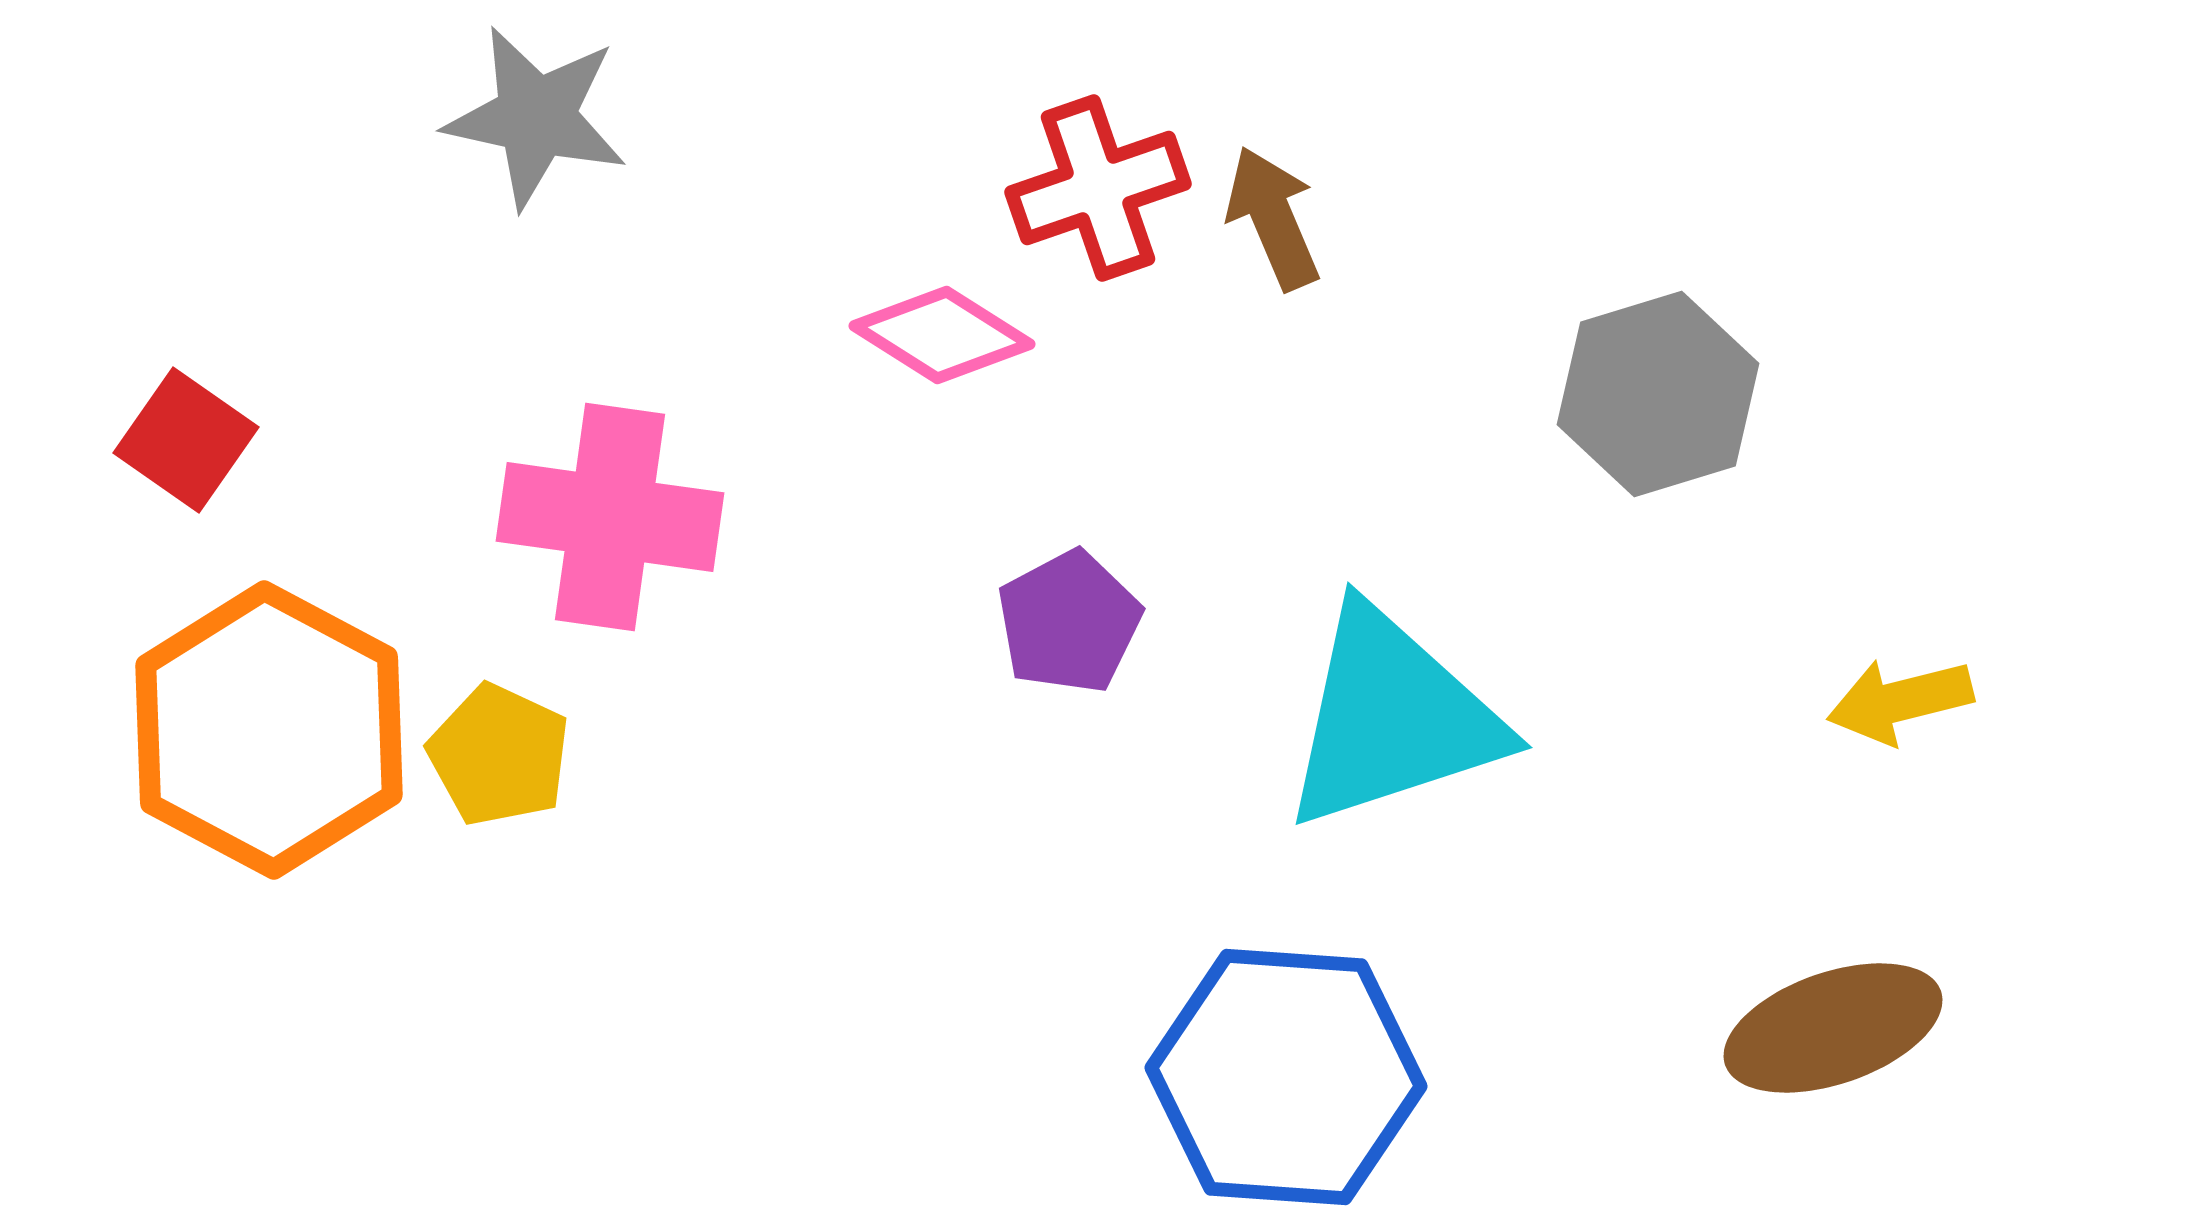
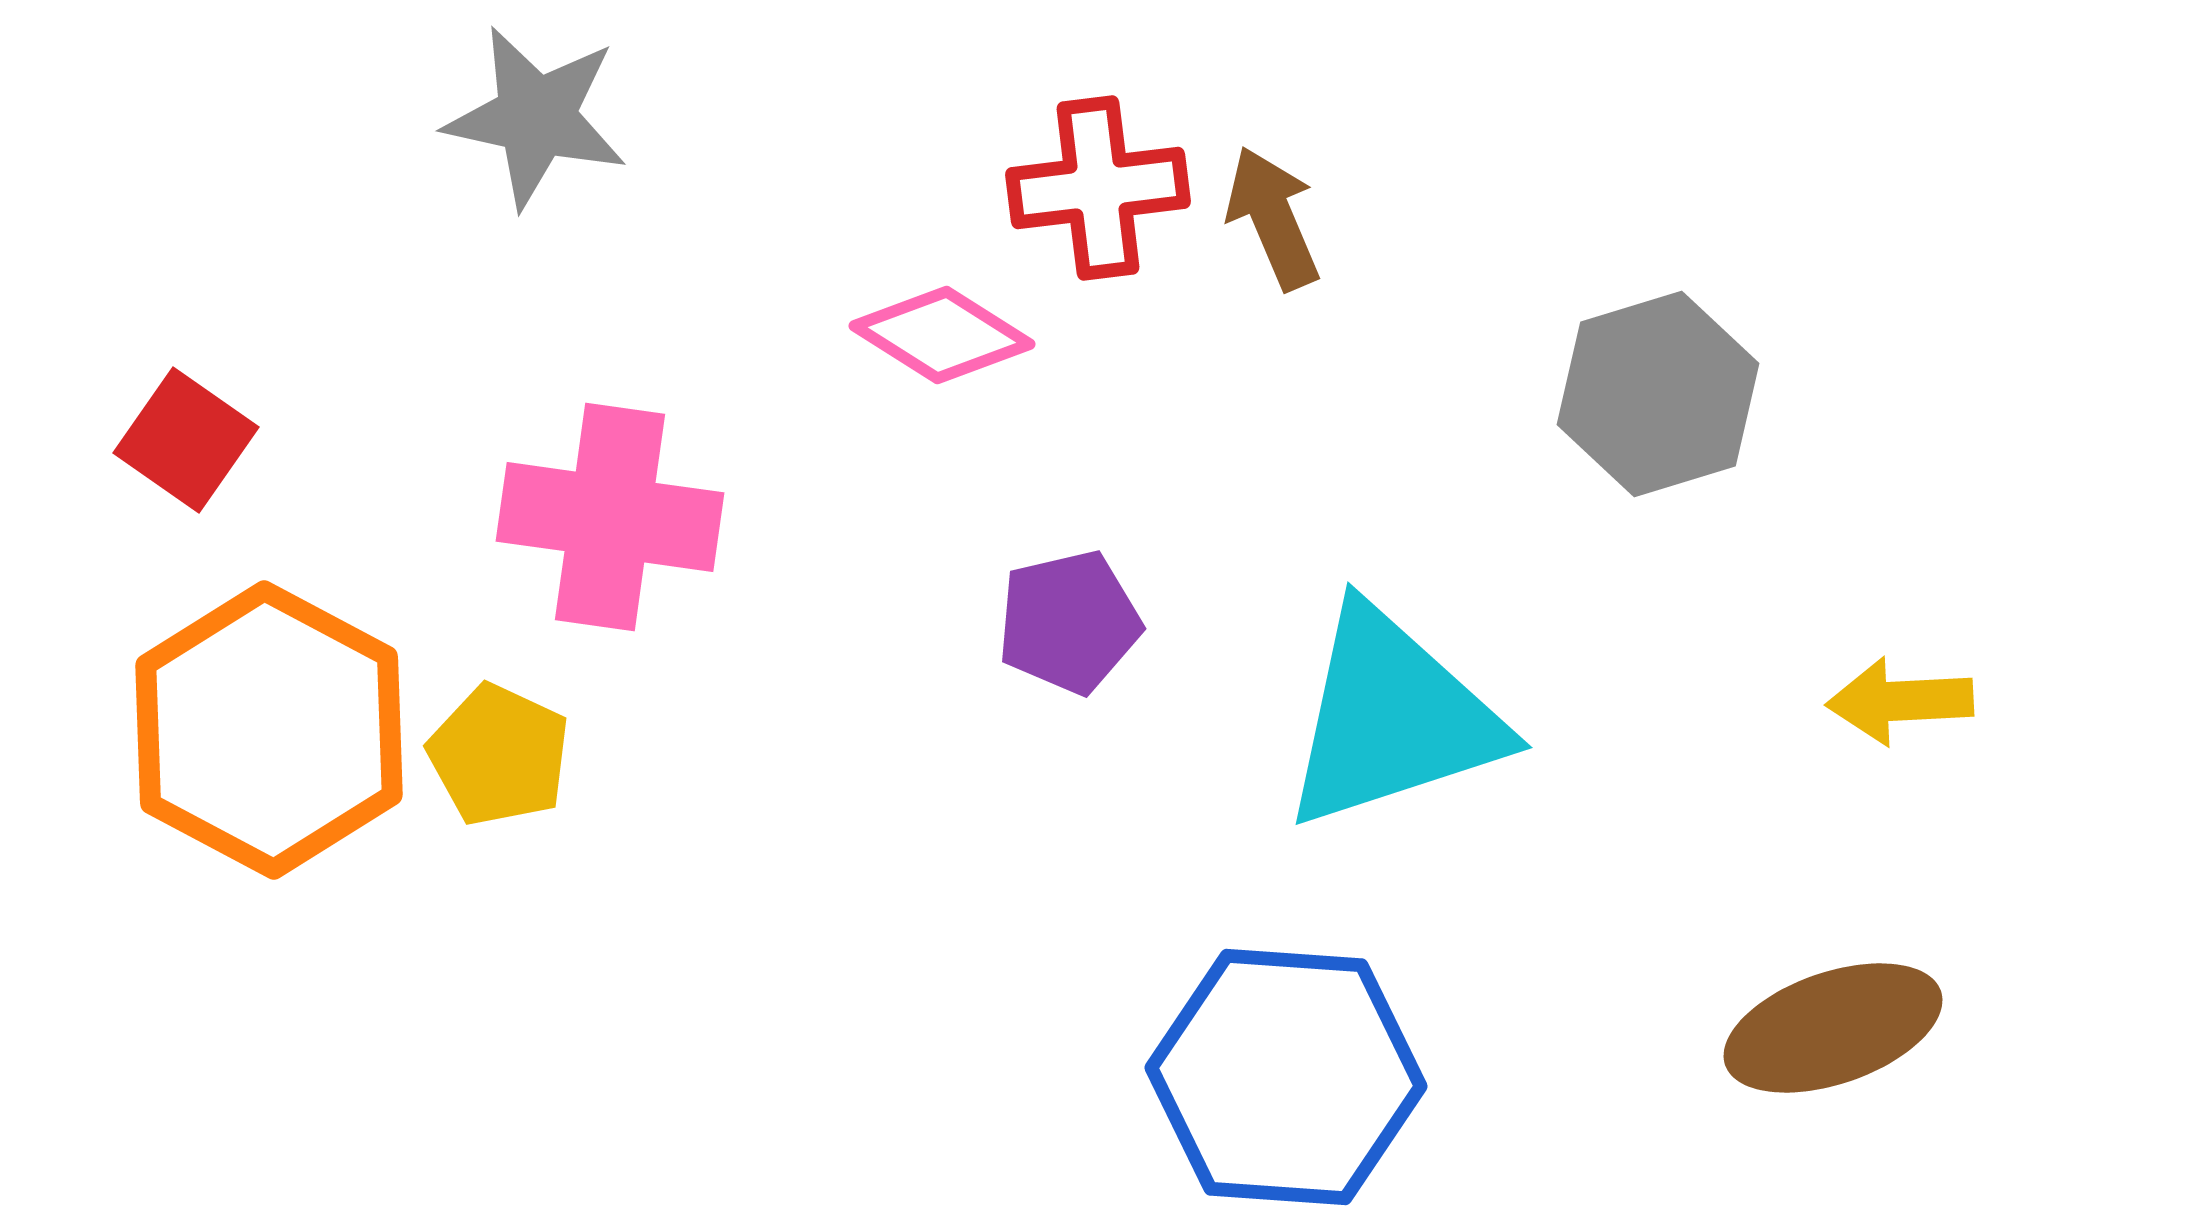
red cross: rotated 12 degrees clockwise
purple pentagon: rotated 15 degrees clockwise
yellow arrow: rotated 11 degrees clockwise
